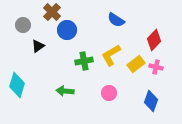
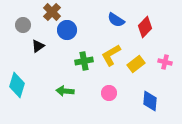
red diamond: moved 9 px left, 13 px up
pink cross: moved 9 px right, 5 px up
blue diamond: moved 1 px left; rotated 15 degrees counterclockwise
